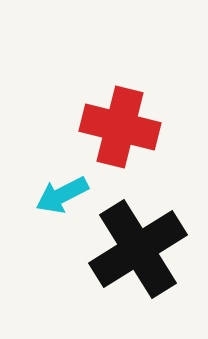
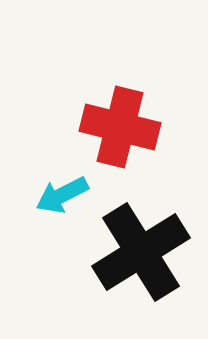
black cross: moved 3 px right, 3 px down
